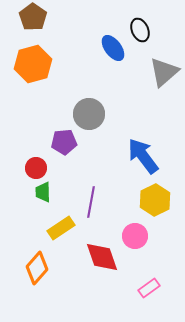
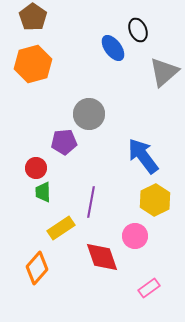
black ellipse: moved 2 px left
